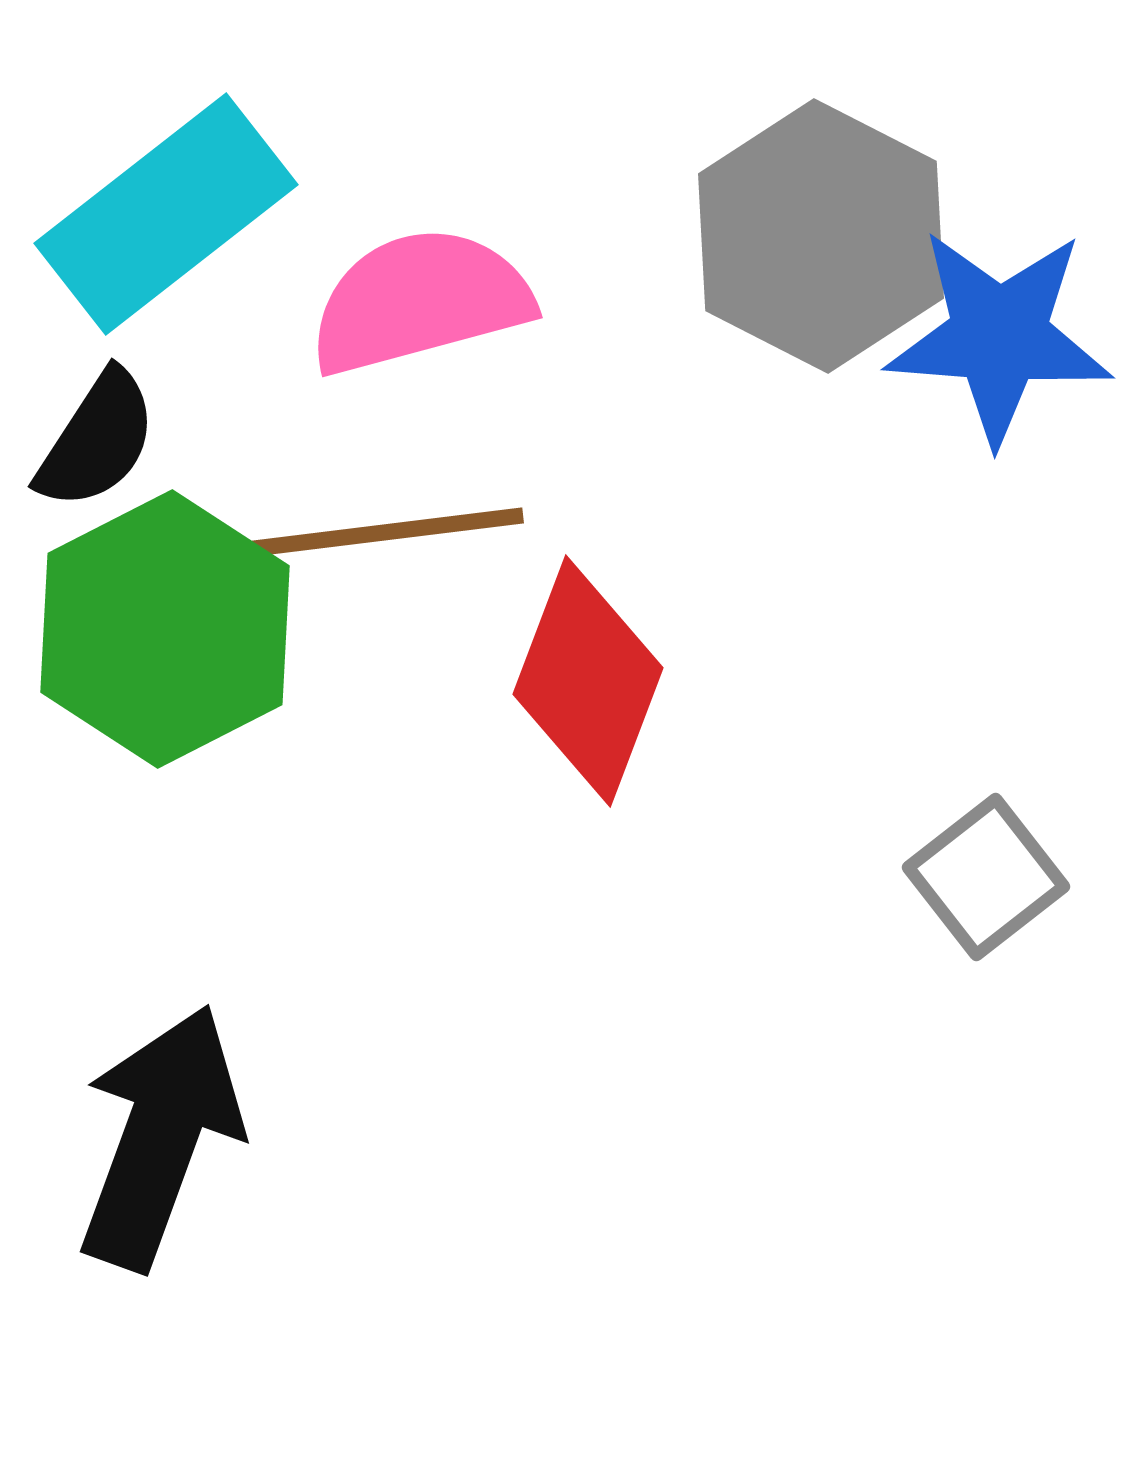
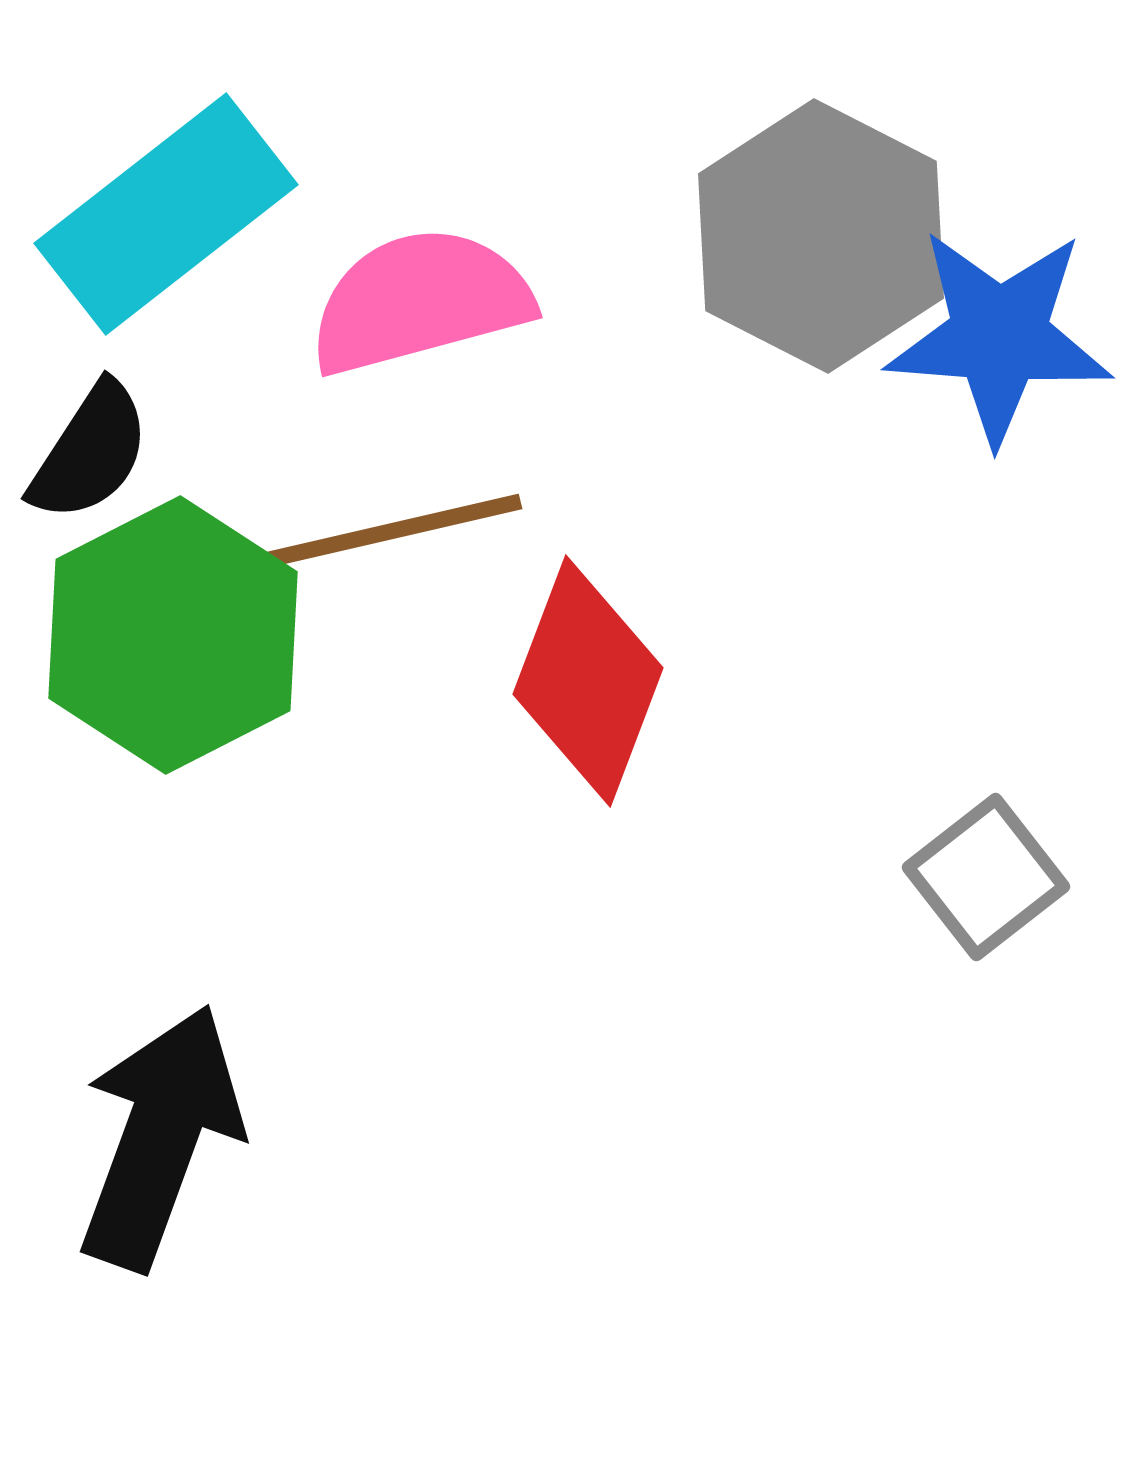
black semicircle: moved 7 px left, 12 px down
brown line: rotated 6 degrees counterclockwise
green hexagon: moved 8 px right, 6 px down
